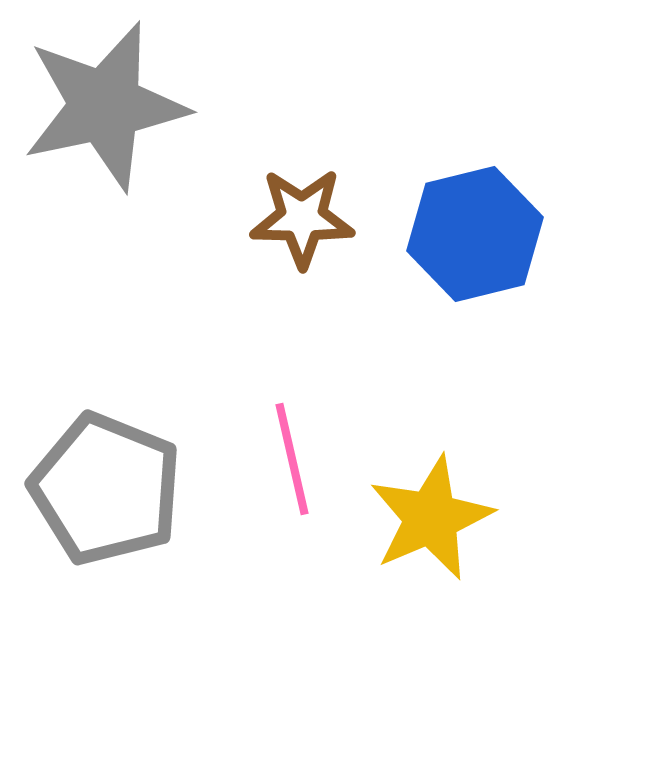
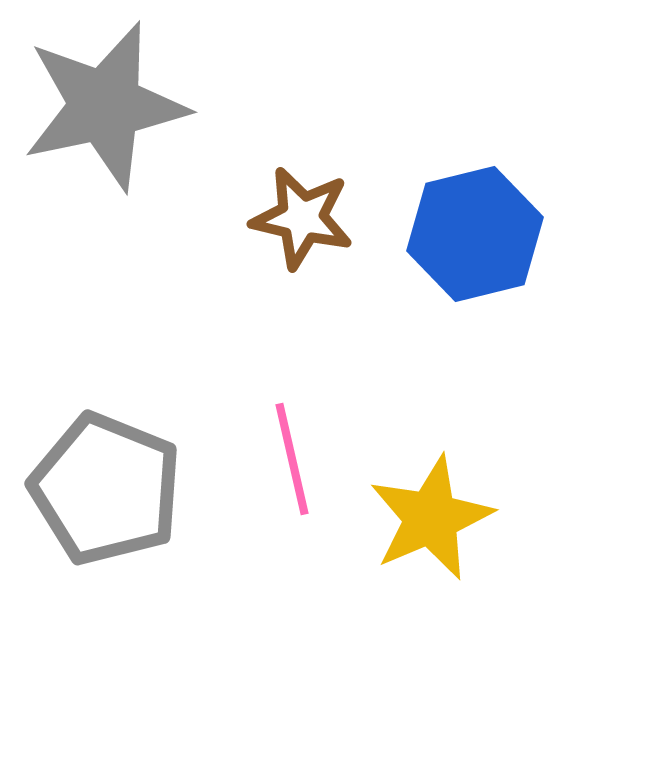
brown star: rotated 12 degrees clockwise
